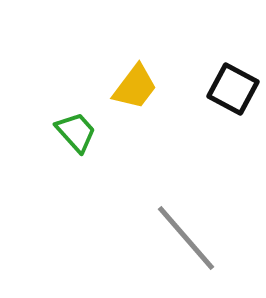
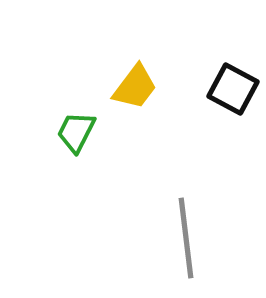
green trapezoid: rotated 111 degrees counterclockwise
gray line: rotated 34 degrees clockwise
